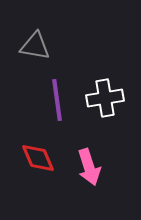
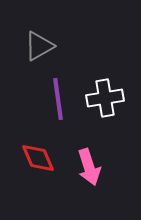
gray triangle: moved 4 px right; rotated 40 degrees counterclockwise
purple line: moved 1 px right, 1 px up
